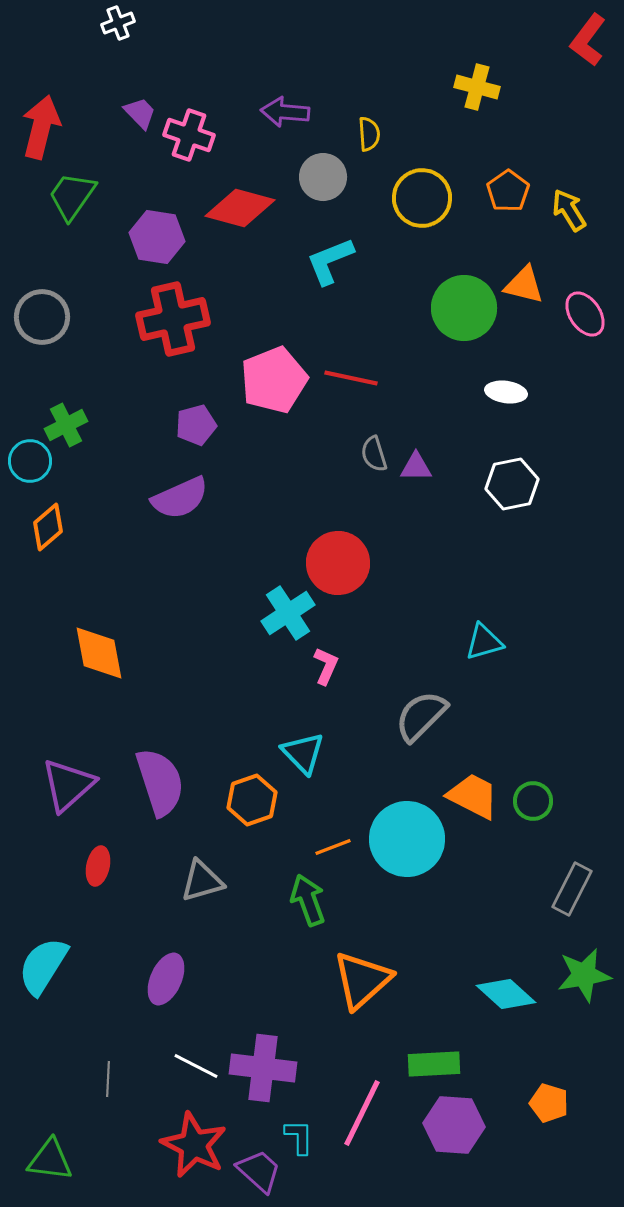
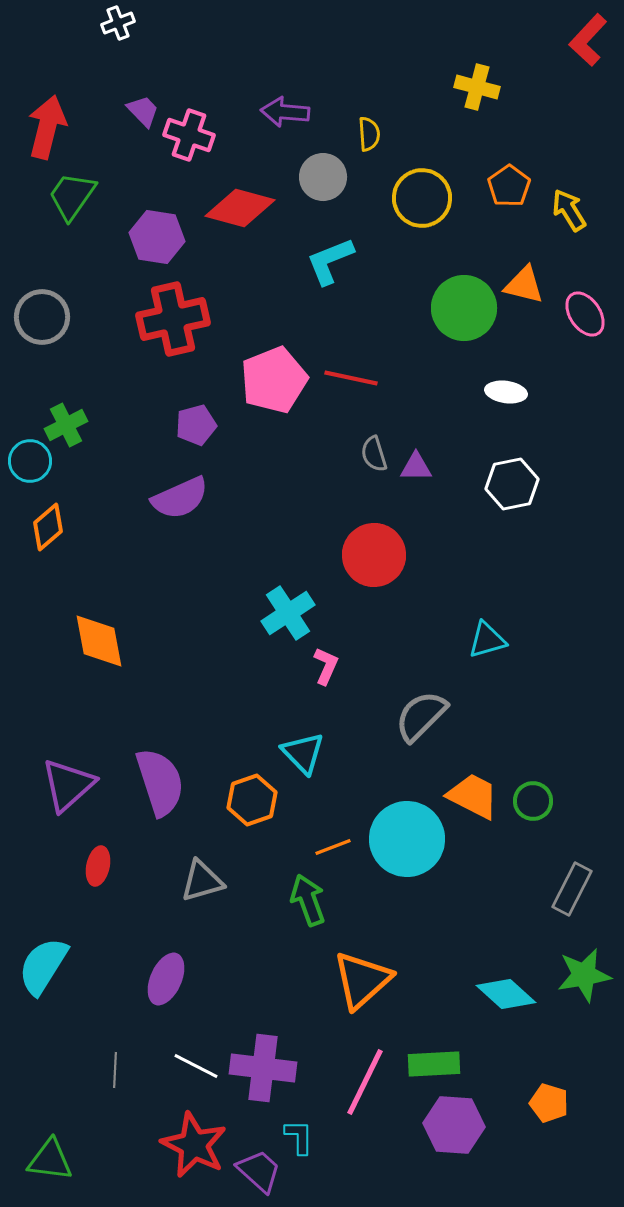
red L-shape at (588, 40): rotated 6 degrees clockwise
purple trapezoid at (140, 113): moved 3 px right, 2 px up
red arrow at (41, 127): moved 6 px right
orange pentagon at (508, 191): moved 1 px right, 5 px up
red circle at (338, 563): moved 36 px right, 8 px up
cyan triangle at (484, 642): moved 3 px right, 2 px up
orange diamond at (99, 653): moved 12 px up
gray line at (108, 1079): moved 7 px right, 9 px up
pink line at (362, 1113): moved 3 px right, 31 px up
